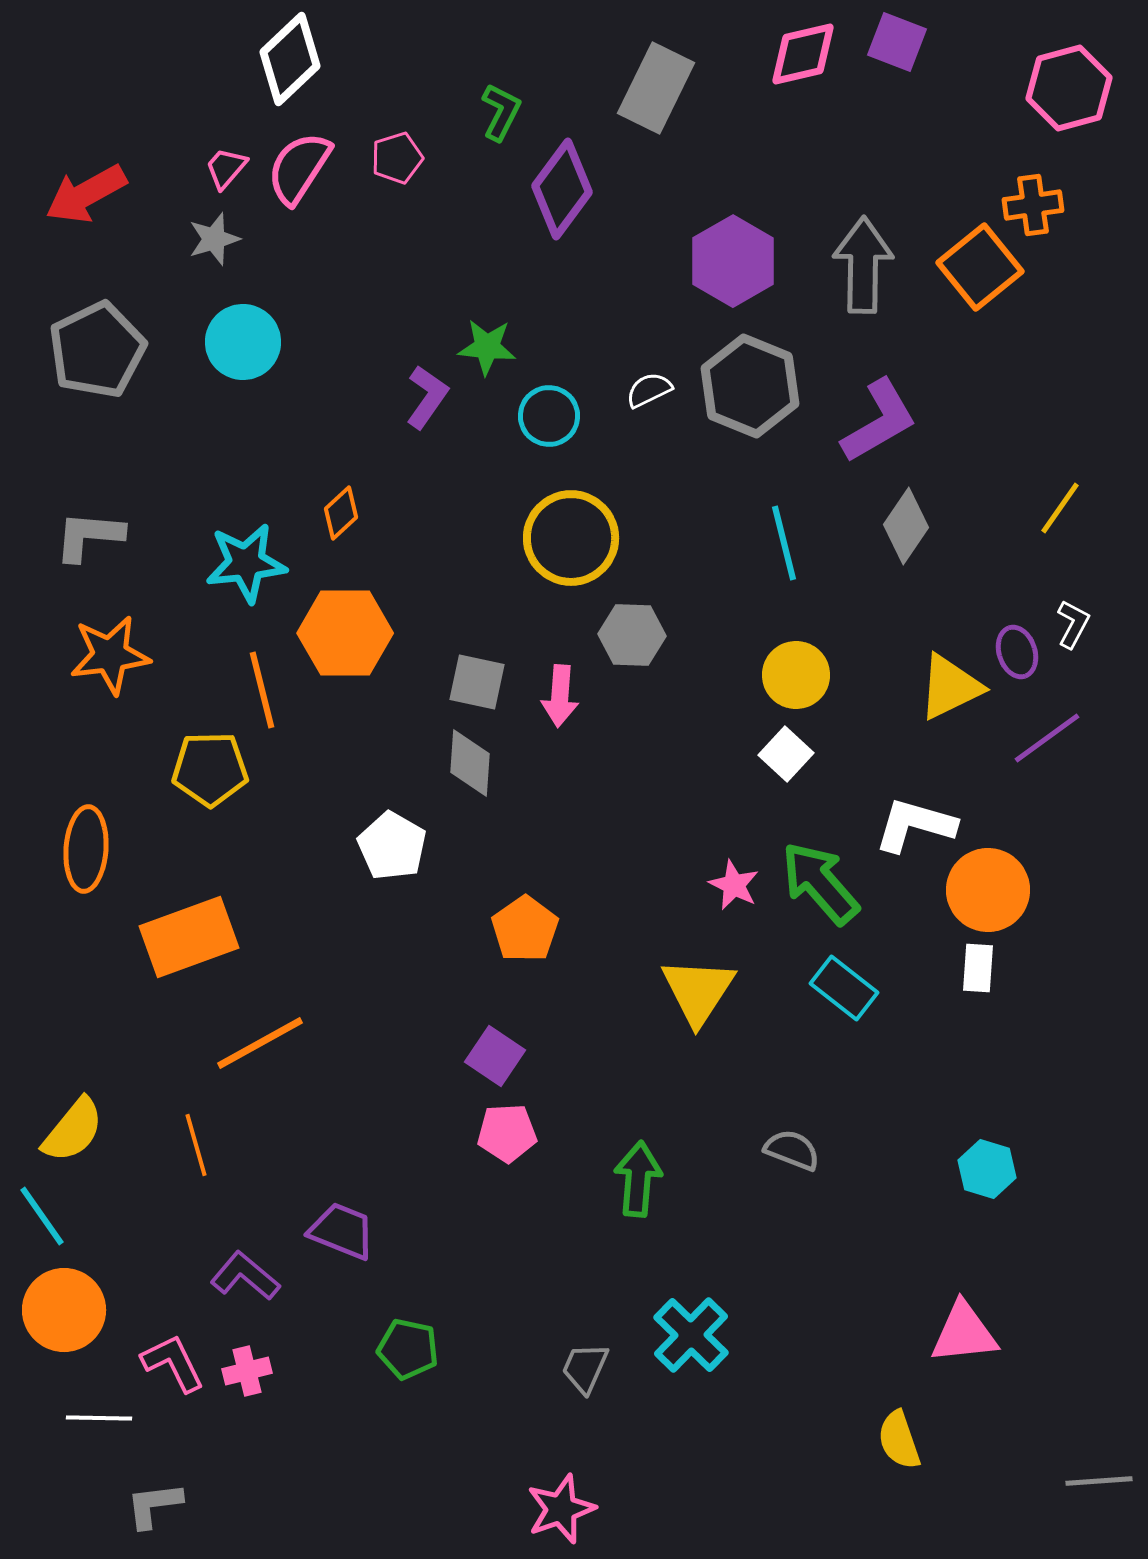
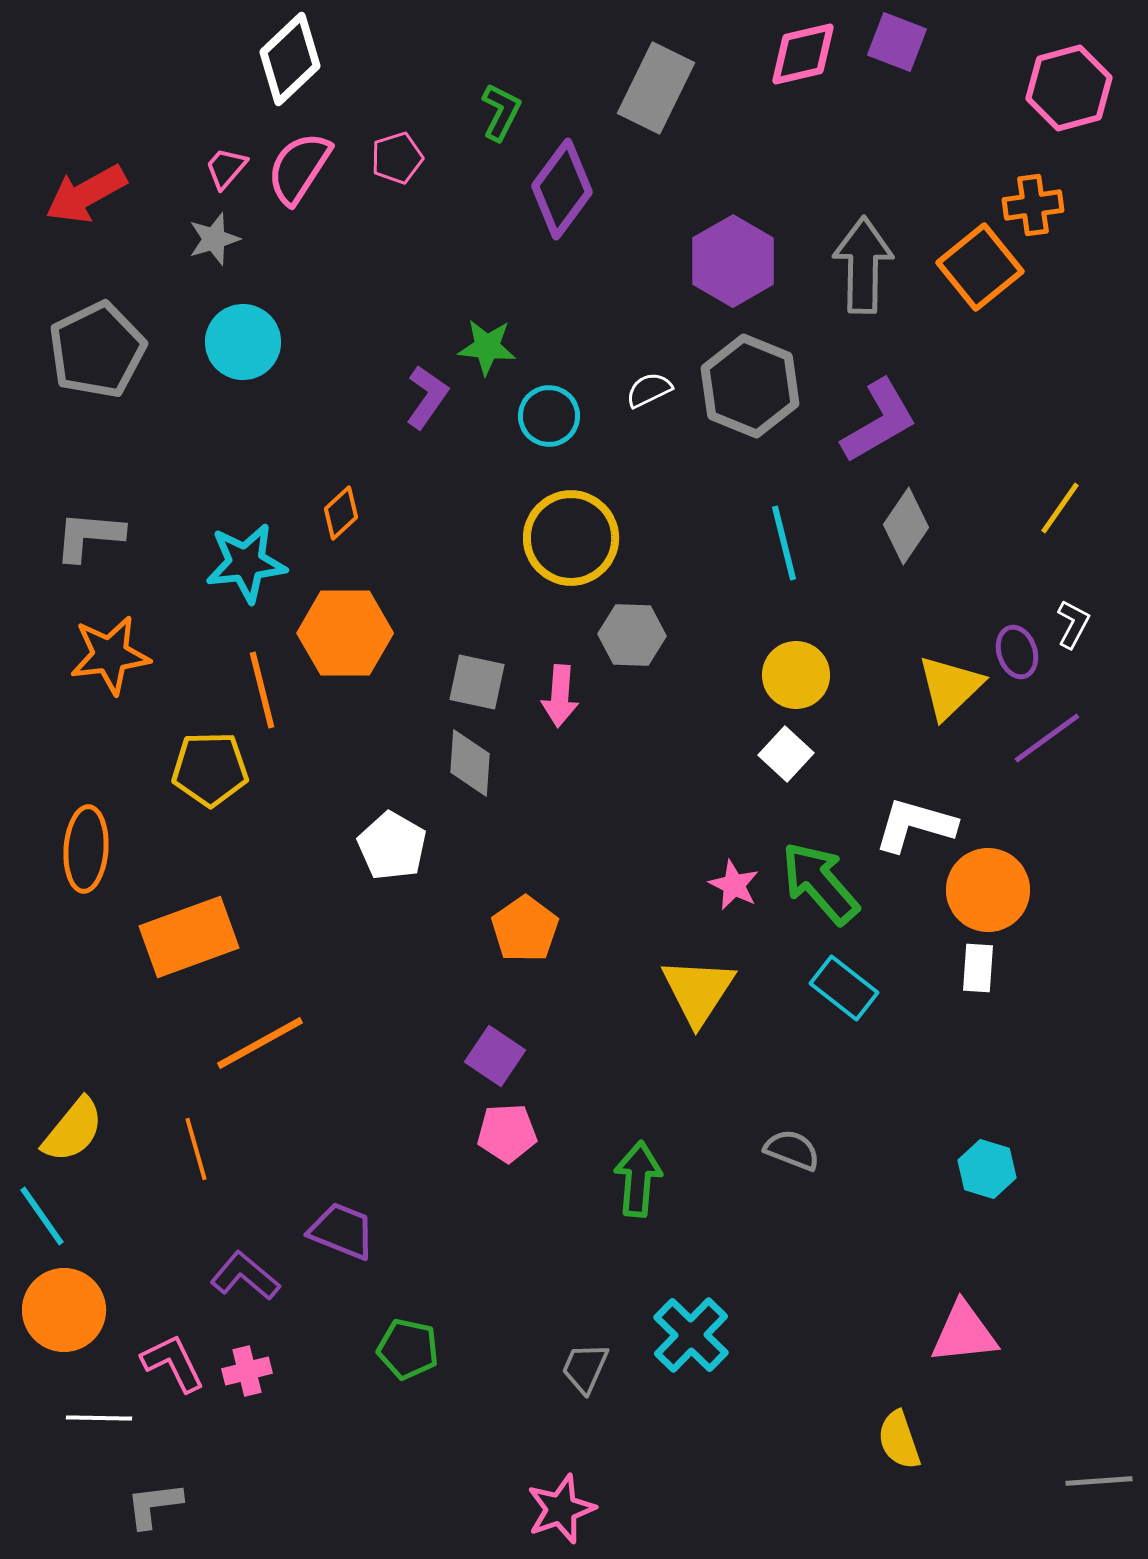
yellow triangle at (950, 687): rotated 18 degrees counterclockwise
orange line at (196, 1145): moved 4 px down
